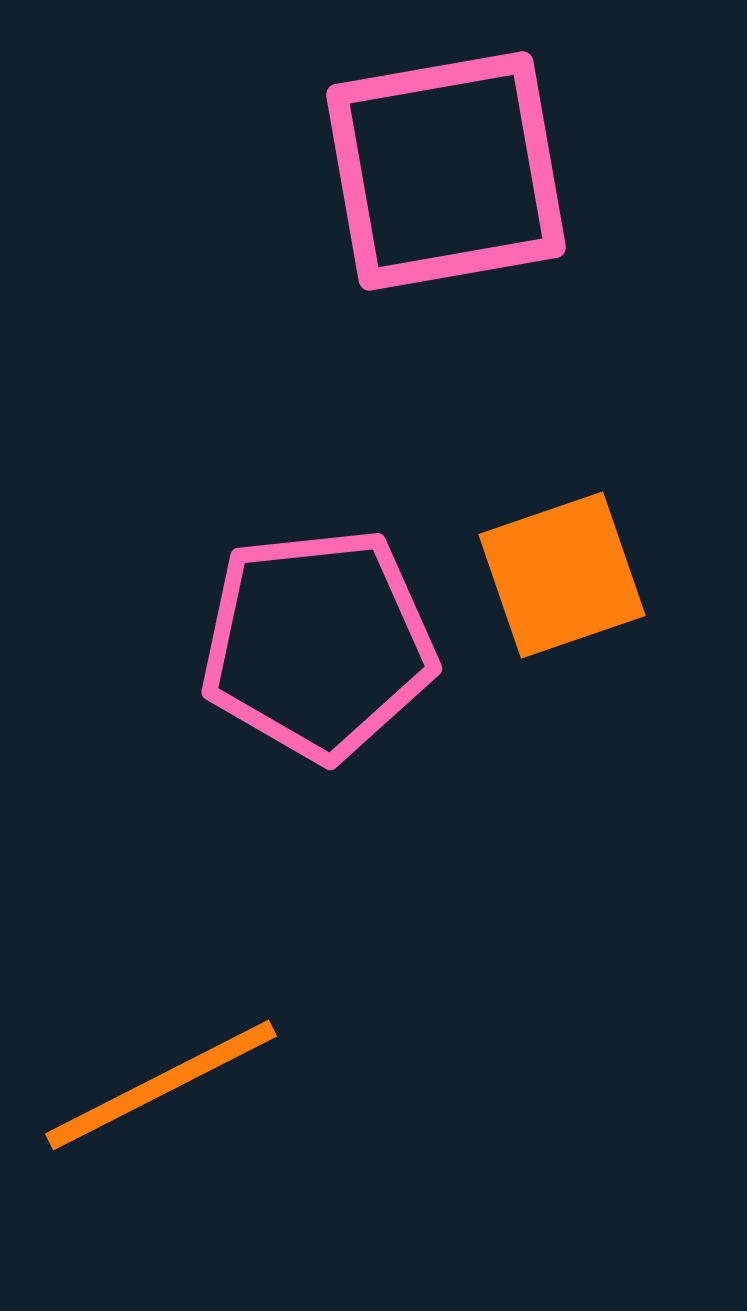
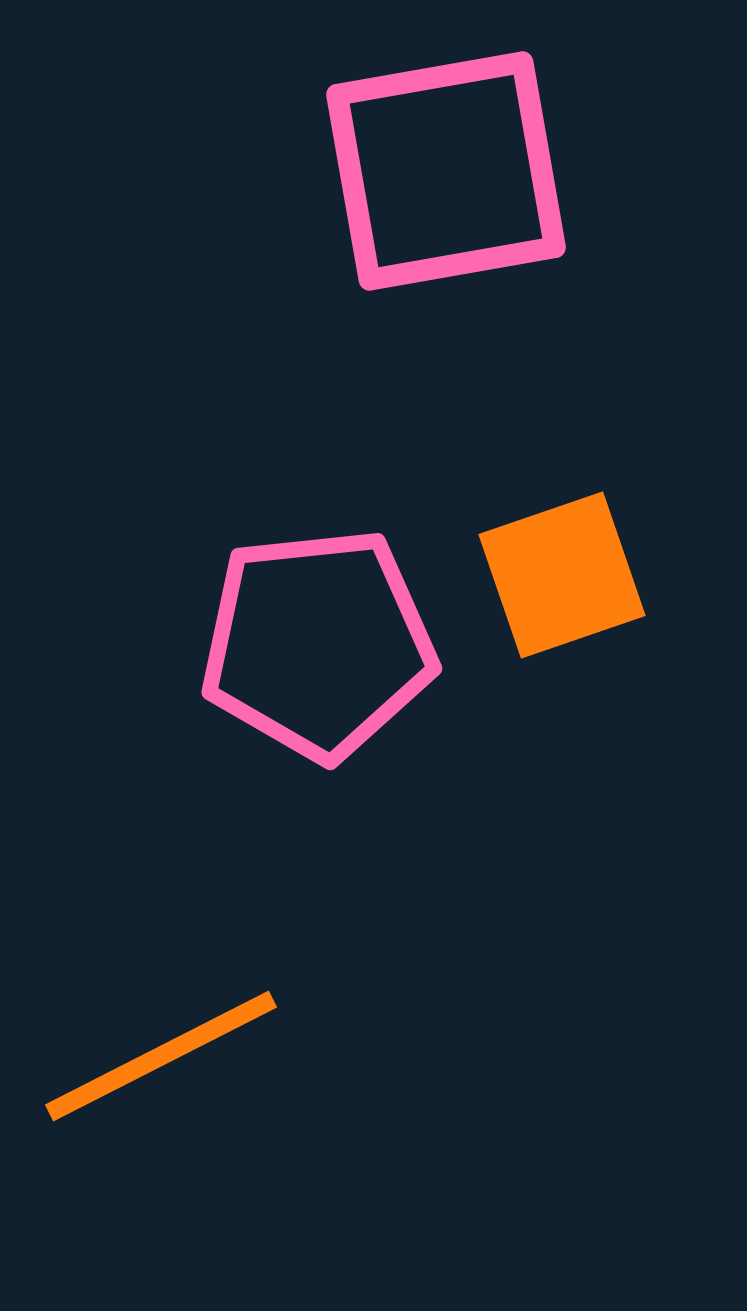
orange line: moved 29 px up
